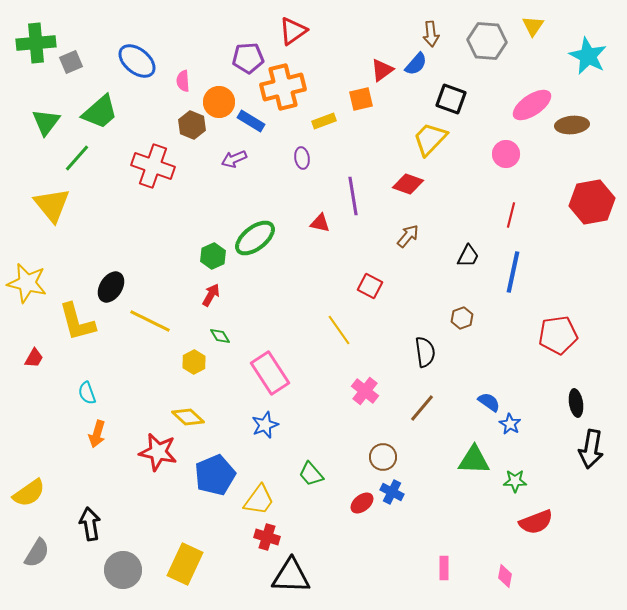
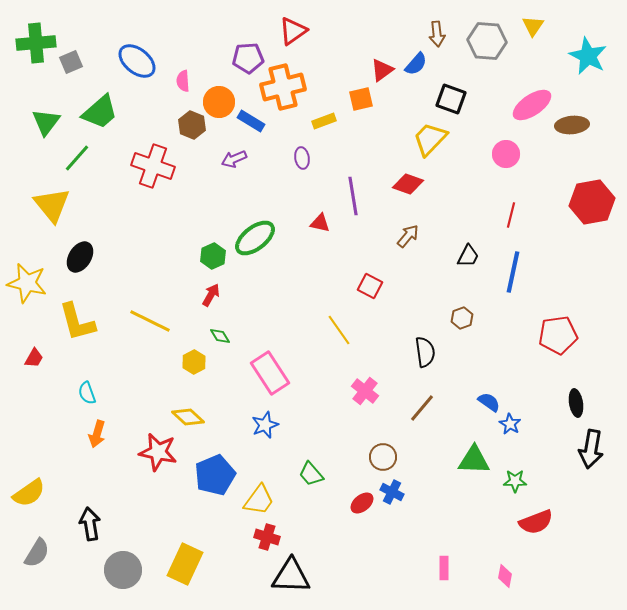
brown arrow at (431, 34): moved 6 px right
black ellipse at (111, 287): moved 31 px left, 30 px up
